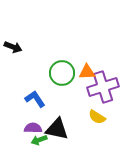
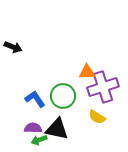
green circle: moved 1 px right, 23 px down
